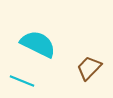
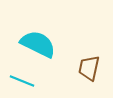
brown trapezoid: rotated 32 degrees counterclockwise
